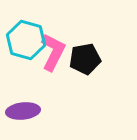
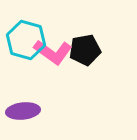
pink L-shape: rotated 99 degrees clockwise
black pentagon: moved 9 px up
